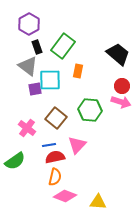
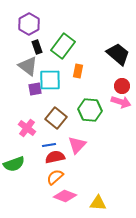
green semicircle: moved 1 px left, 3 px down; rotated 15 degrees clockwise
orange semicircle: rotated 144 degrees counterclockwise
yellow triangle: moved 1 px down
